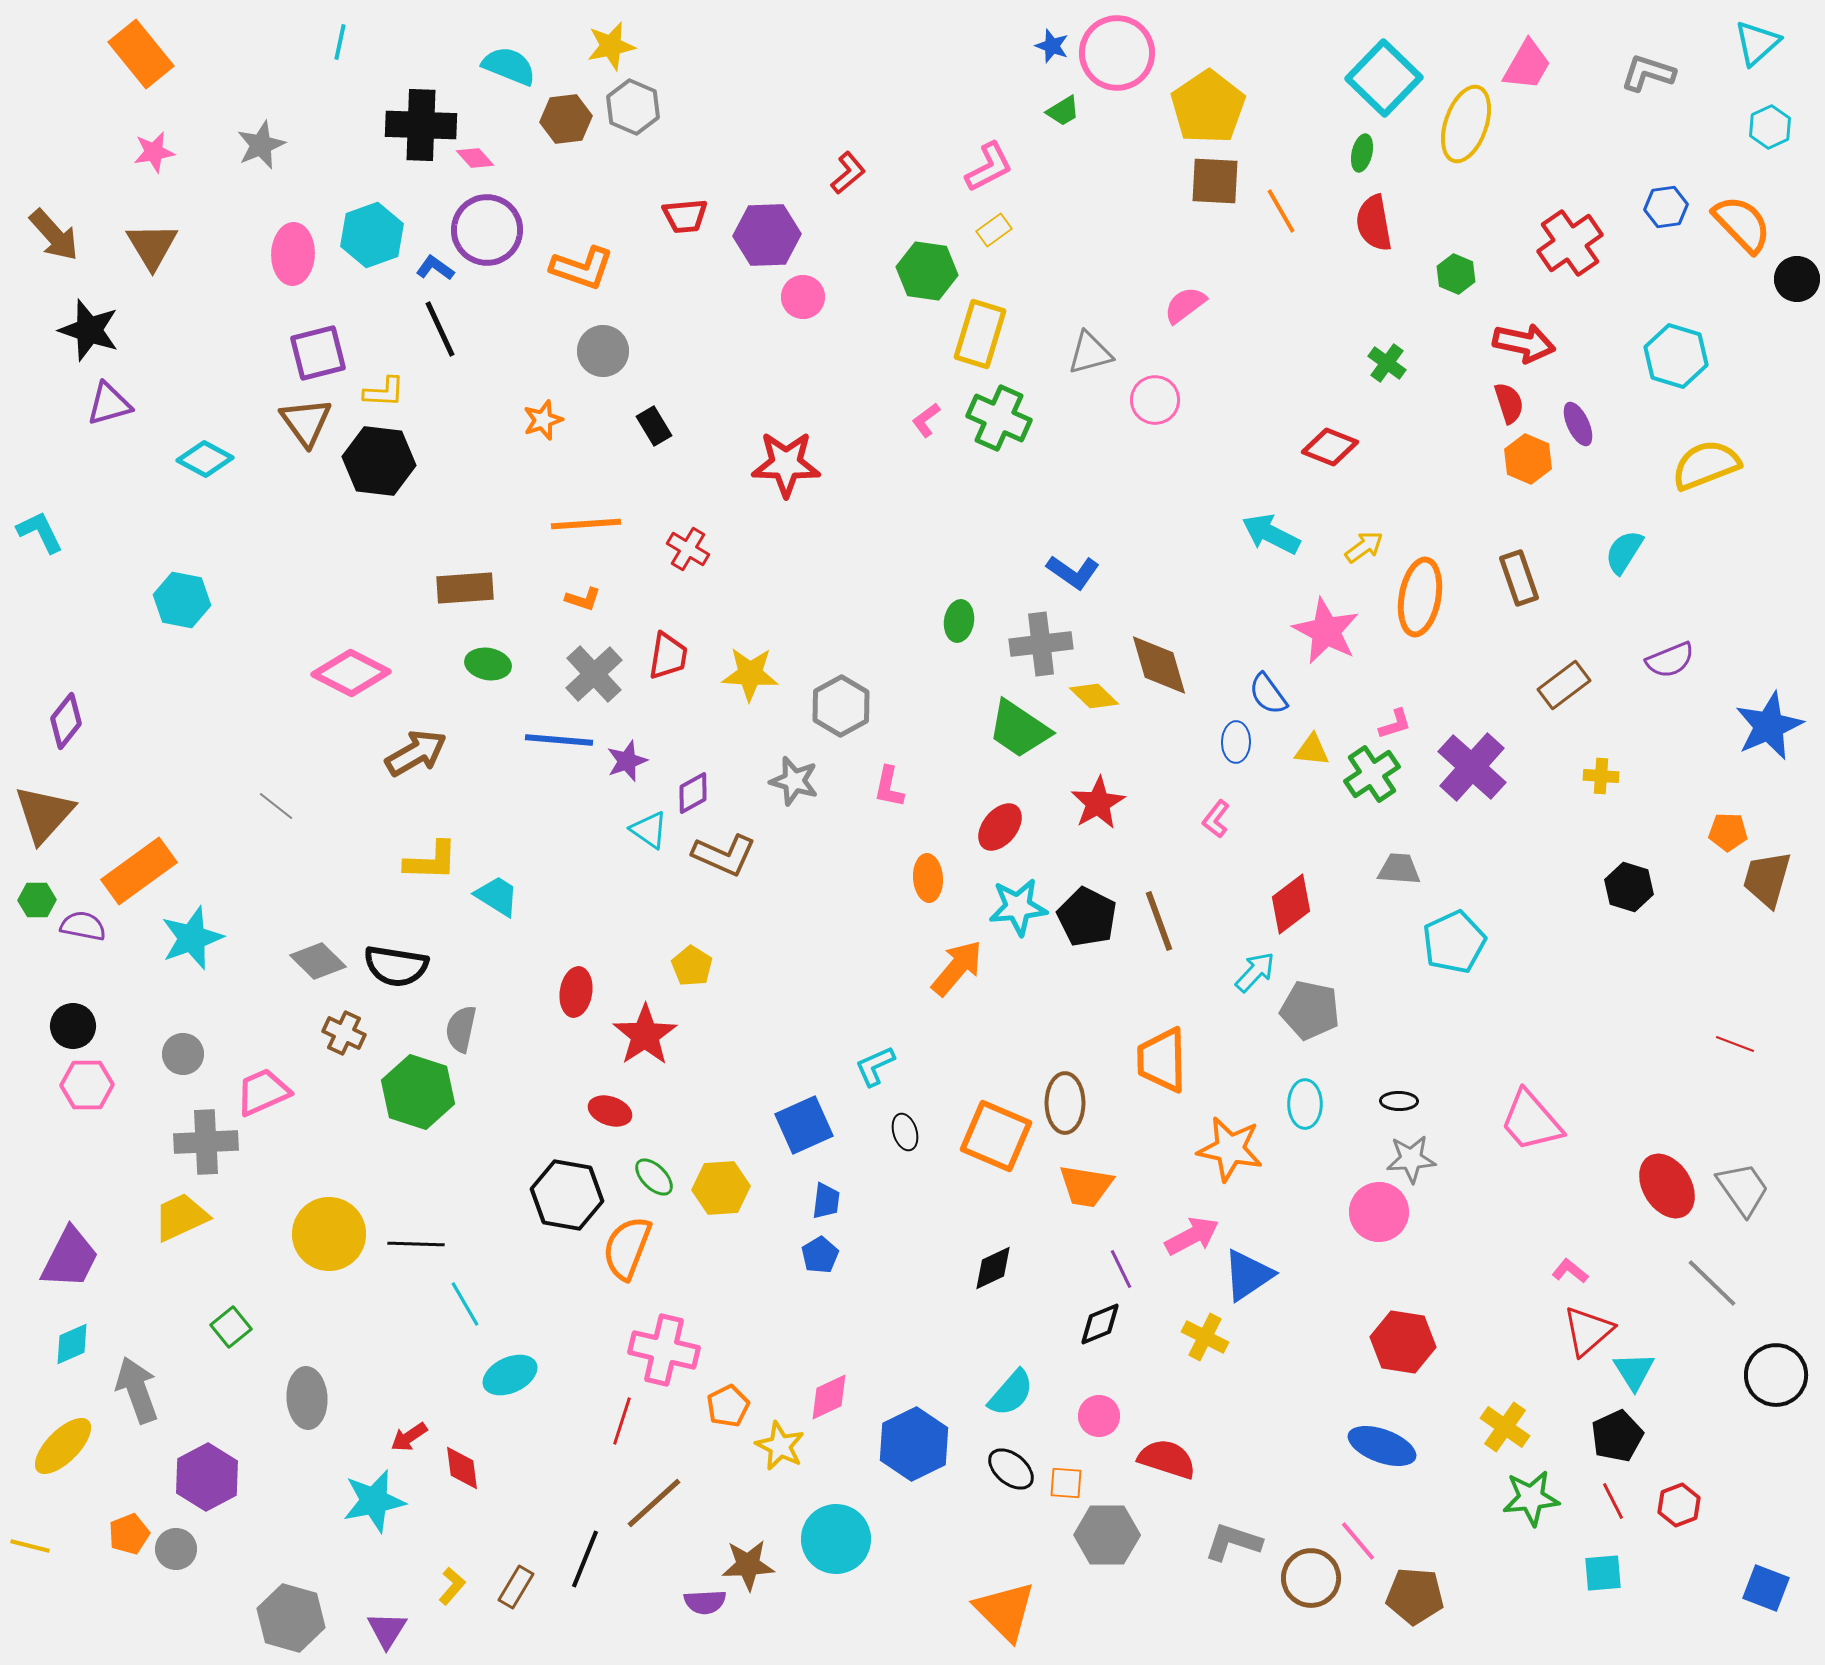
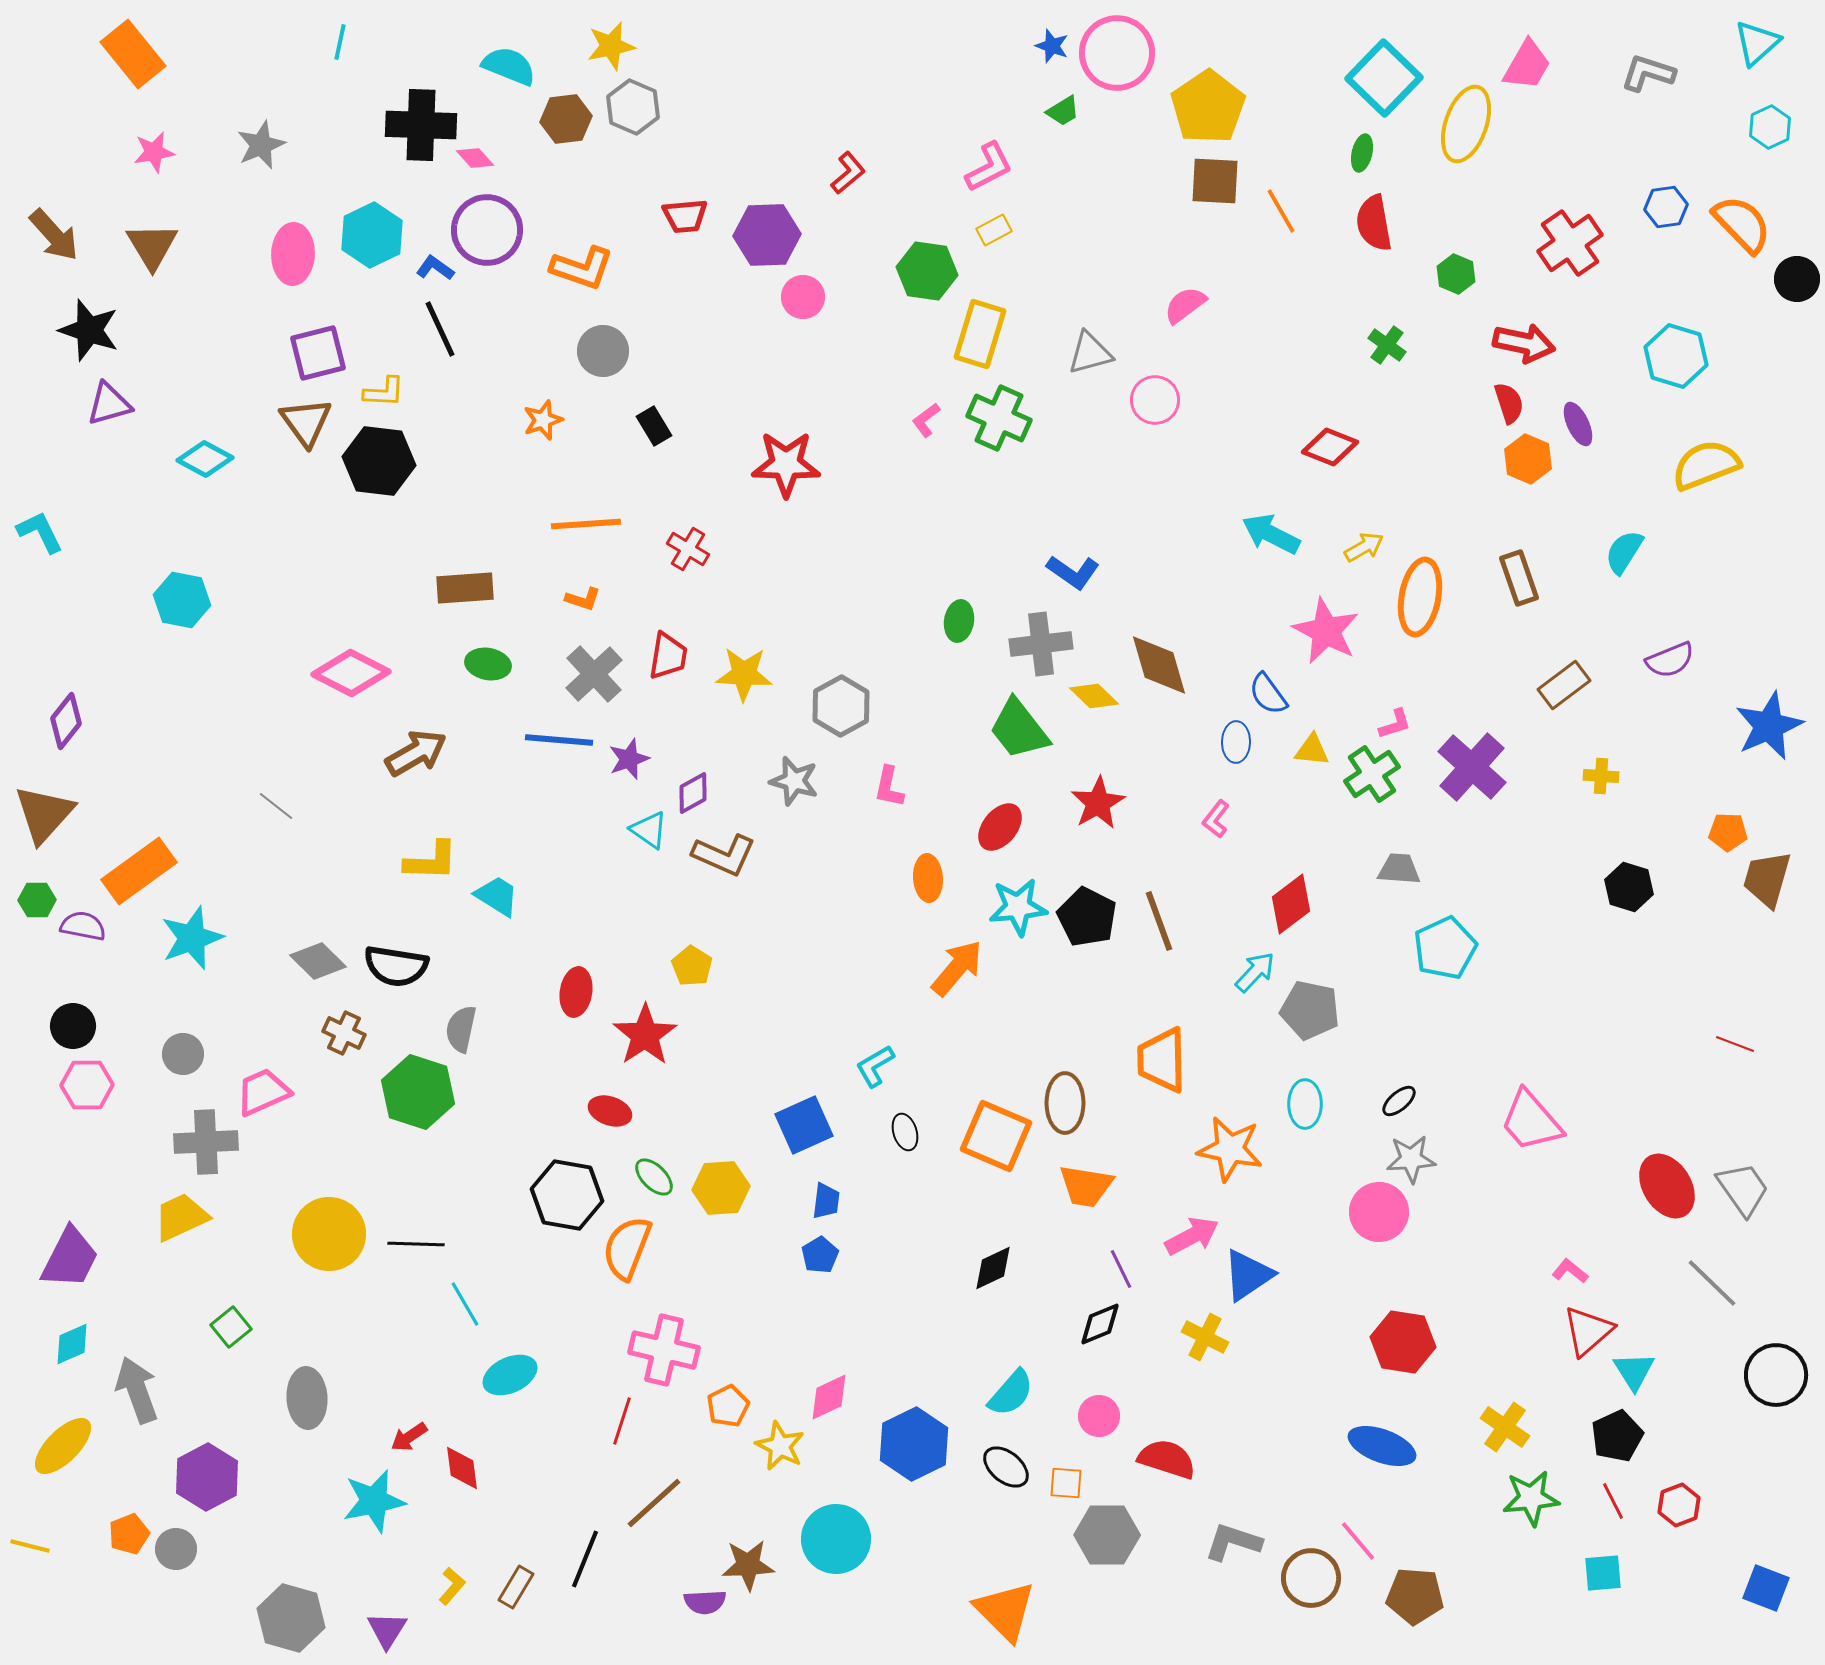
orange rectangle at (141, 54): moved 8 px left
yellow rectangle at (994, 230): rotated 8 degrees clockwise
cyan hexagon at (372, 235): rotated 6 degrees counterclockwise
green cross at (1387, 363): moved 18 px up
yellow arrow at (1364, 547): rotated 6 degrees clockwise
yellow star at (750, 674): moved 6 px left
green trapezoid at (1019, 729): rotated 18 degrees clockwise
purple star at (627, 761): moved 2 px right, 2 px up
cyan pentagon at (1454, 942): moved 9 px left, 6 px down
cyan L-shape at (875, 1066): rotated 6 degrees counterclockwise
black ellipse at (1399, 1101): rotated 42 degrees counterclockwise
black ellipse at (1011, 1469): moved 5 px left, 2 px up
